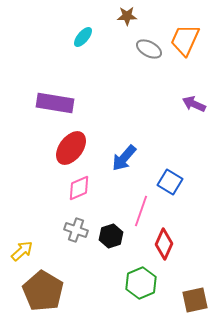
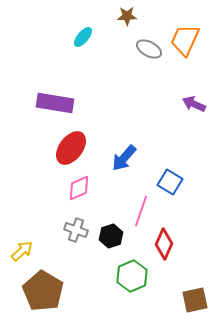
green hexagon: moved 9 px left, 7 px up
